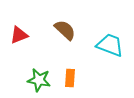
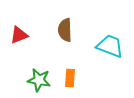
brown semicircle: rotated 135 degrees counterclockwise
cyan trapezoid: moved 1 px down
